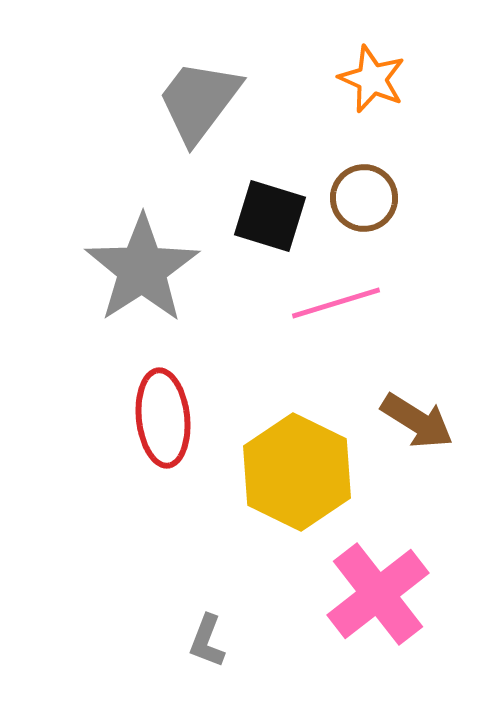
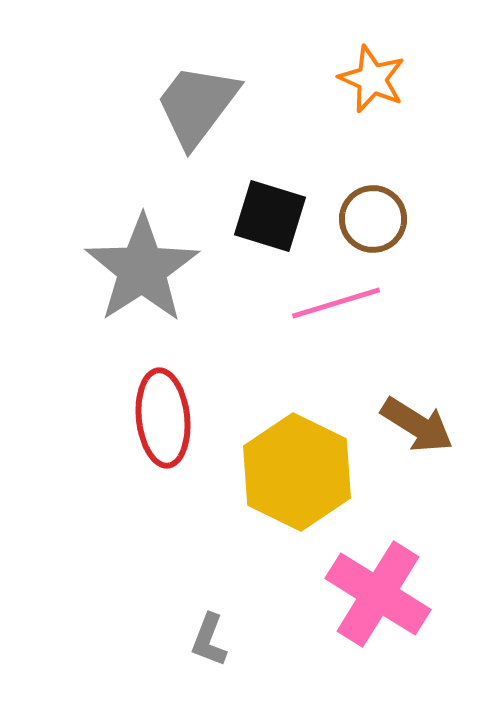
gray trapezoid: moved 2 px left, 4 px down
brown circle: moved 9 px right, 21 px down
brown arrow: moved 4 px down
pink cross: rotated 20 degrees counterclockwise
gray L-shape: moved 2 px right, 1 px up
